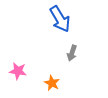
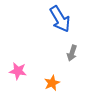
orange star: rotated 21 degrees clockwise
